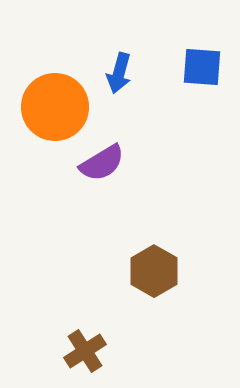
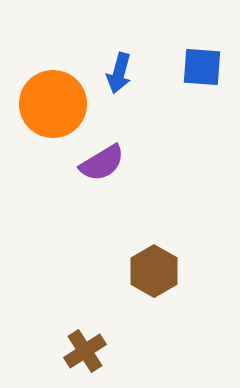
orange circle: moved 2 px left, 3 px up
